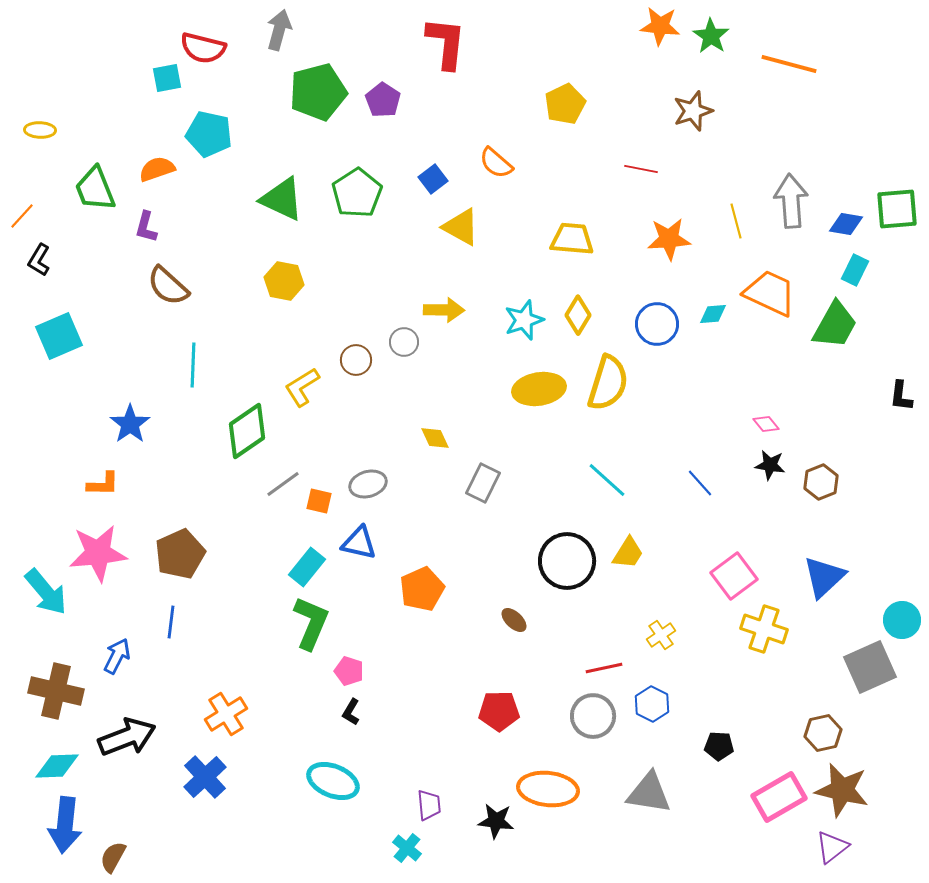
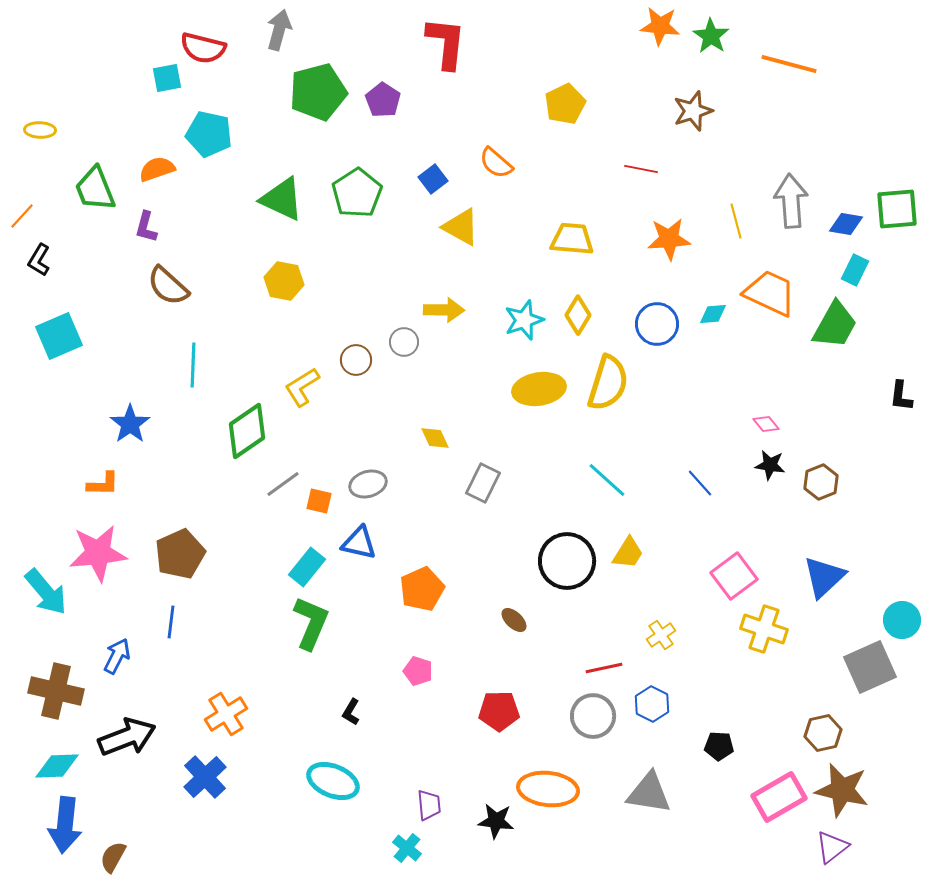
pink pentagon at (349, 671): moved 69 px right
